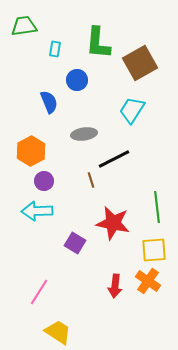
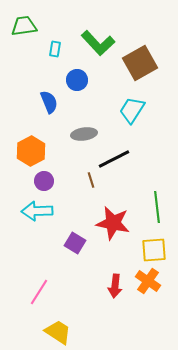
green L-shape: rotated 48 degrees counterclockwise
